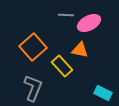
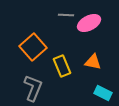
orange triangle: moved 13 px right, 12 px down
yellow rectangle: rotated 20 degrees clockwise
